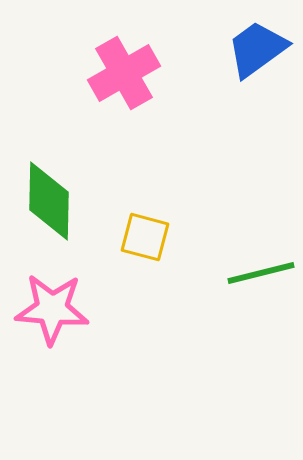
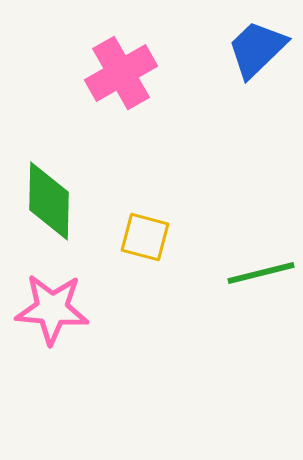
blue trapezoid: rotated 8 degrees counterclockwise
pink cross: moved 3 px left
